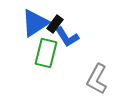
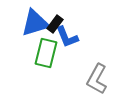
blue triangle: rotated 16 degrees clockwise
blue L-shape: rotated 10 degrees clockwise
